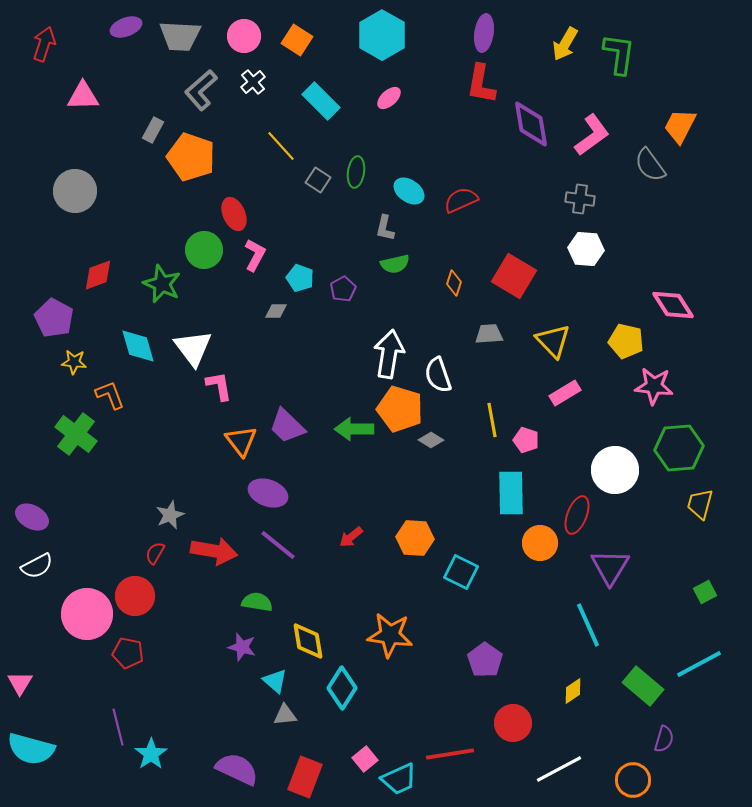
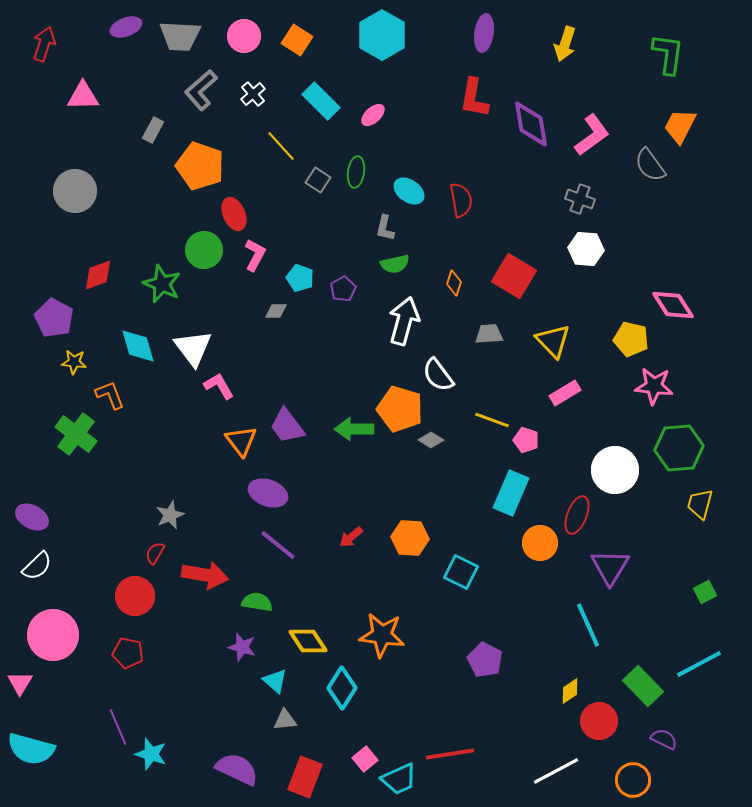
yellow arrow at (565, 44): rotated 12 degrees counterclockwise
green L-shape at (619, 54): moved 49 px right
white cross at (253, 82): moved 12 px down
red L-shape at (481, 84): moved 7 px left, 14 px down
pink ellipse at (389, 98): moved 16 px left, 17 px down
orange pentagon at (191, 157): moved 9 px right, 9 px down
gray cross at (580, 199): rotated 12 degrees clockwise
red semicircle at (461, 200): rotated 104 degrees clockwise
yellow pentagon at (626, 341): moved 5 px right, 2 px up
white arrow at (389, 354): moved 15 px right, 33 px up; rotated 6 degrees clockwise
white semicircle at (438, 375): rotated 18 degrees counterclockwise
pink L-shape at (219, 386): rotated 20 degrees counterclockwise
yellow line at (492, 420): rotated 60 degrees counterclockwise
purple trapezoid at (287, 426): rotated 9 degrees clockwise
cyan rectangle at (511, 493): rotated 24 degrees clockwise
orange hexagon at (415, 538): moved 5 px left
red arrow at (214, 551): moved 9 px left, 24 px down
white semicircle at (37, 566): rotated 16 degrees counterclockwise
pink circle at (87, 614): moved 34 px left, 21 px down
orange star at (390, 635): moved 8 px left
yellow diamond at (308, 641): rotated 24 degrees counterclockwise
purple pentagon at (485, 660): rotated 8 degrees counterclockwise
green rectangle at (643, 686): rotated 6 degrees clockwise
yellow diamond at (573, 691): moved 3 px left
gray triangle at (285, 715): moved 5 px down
red circle at (513, 723): moved 86 px right, 2 px up
purple line at (118, 727): rotated 9 degrees counterclockwise
purple semicircle at (664, 739): rotated 80 degrees counterclockwise
cyan star at (151, 754): rotated 20 degrees counterclockwise
white line at (559, 769): moved 3 px left, 2 px down
